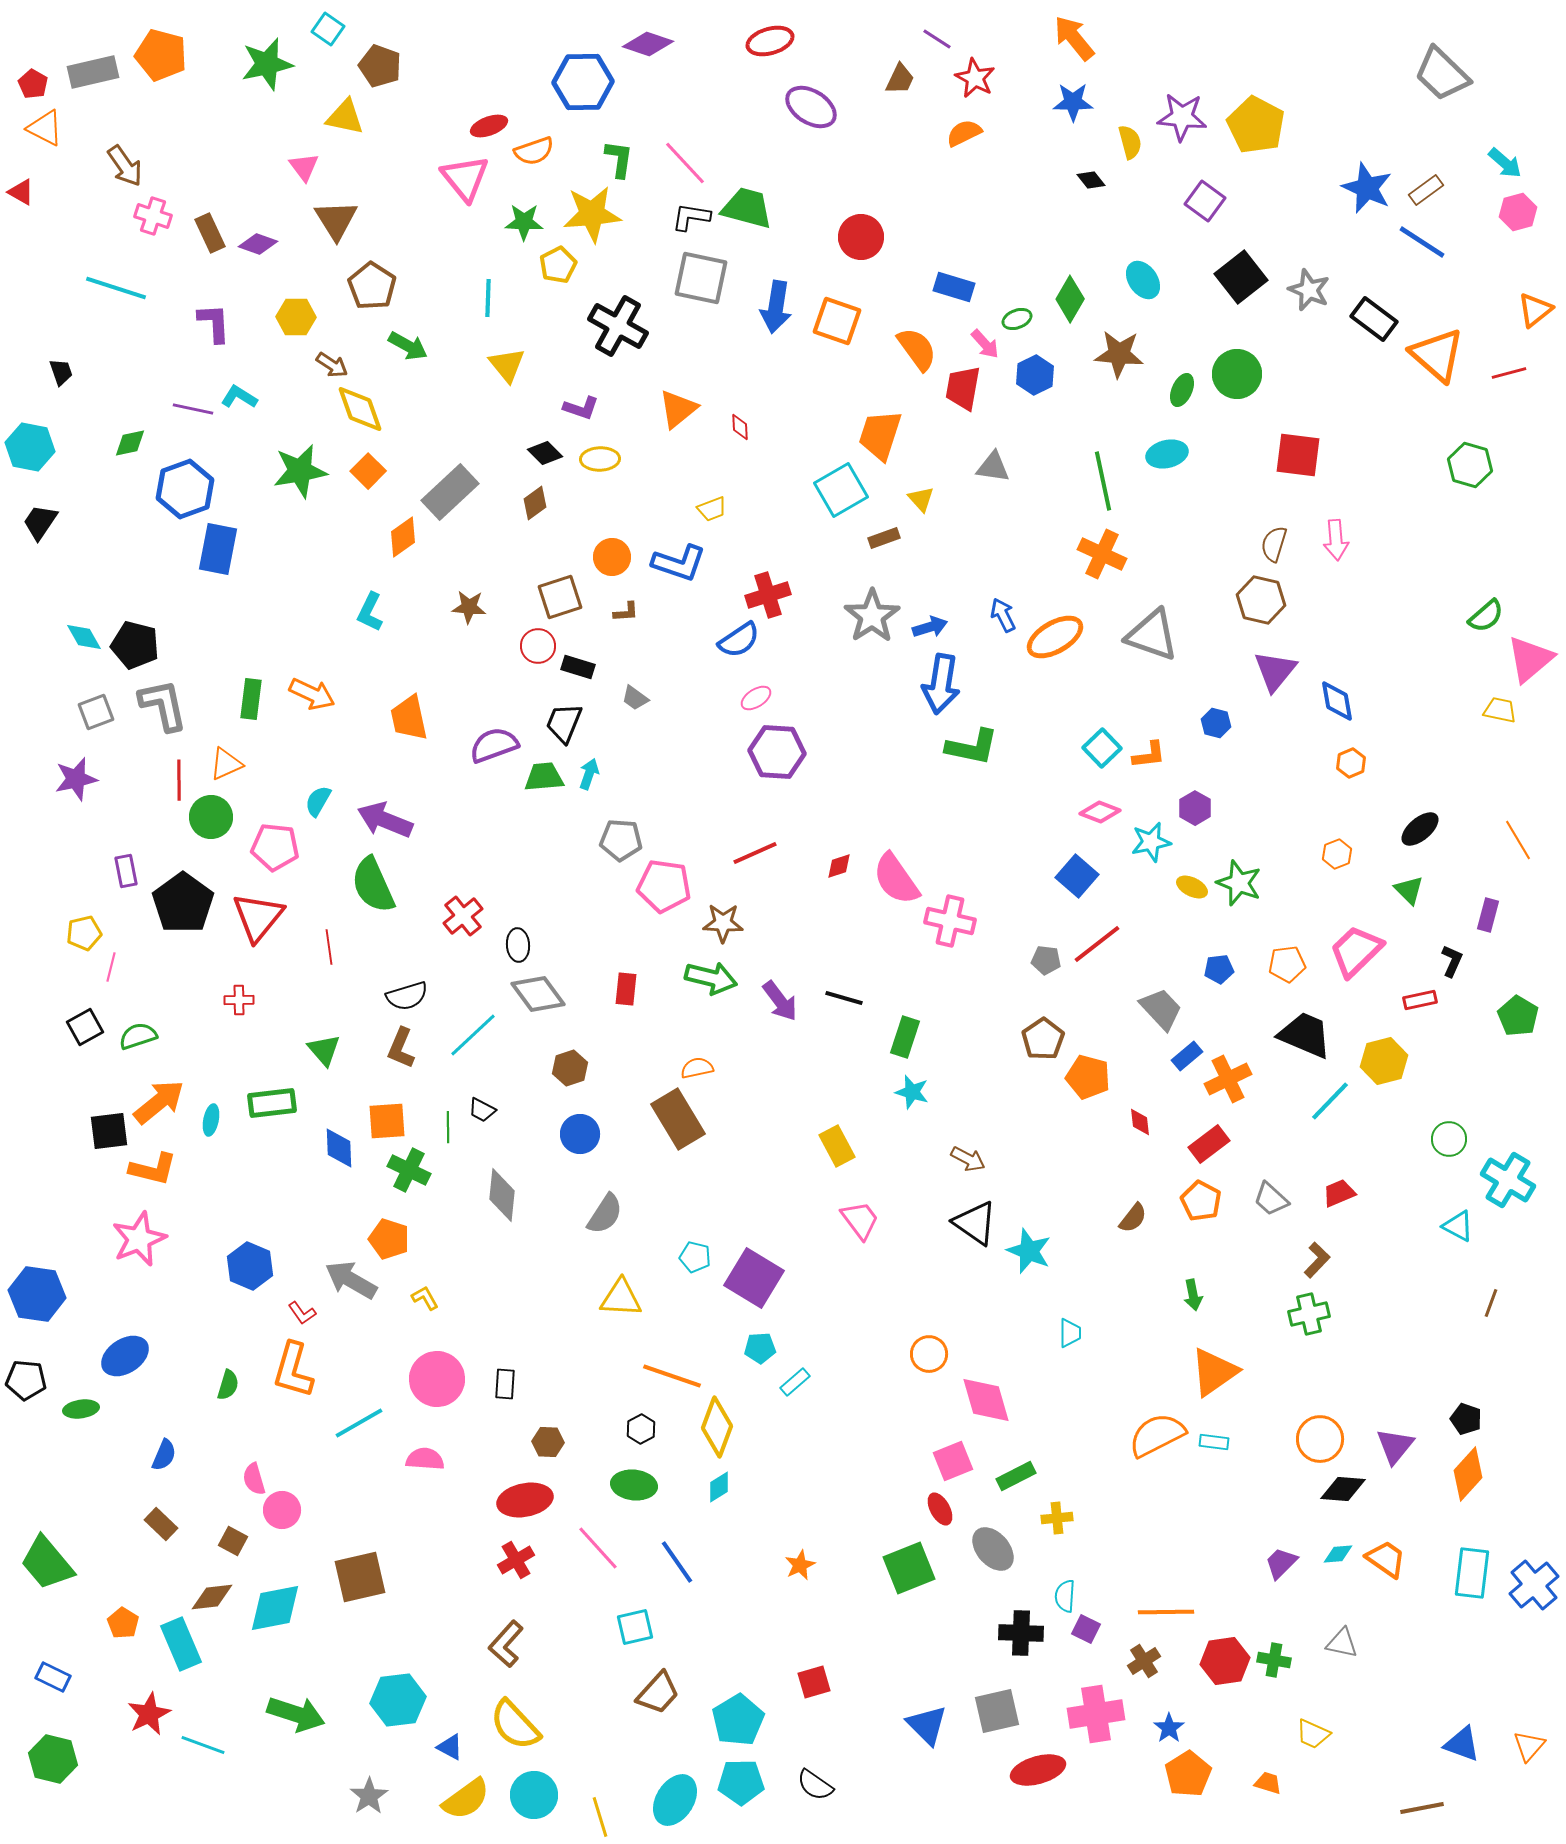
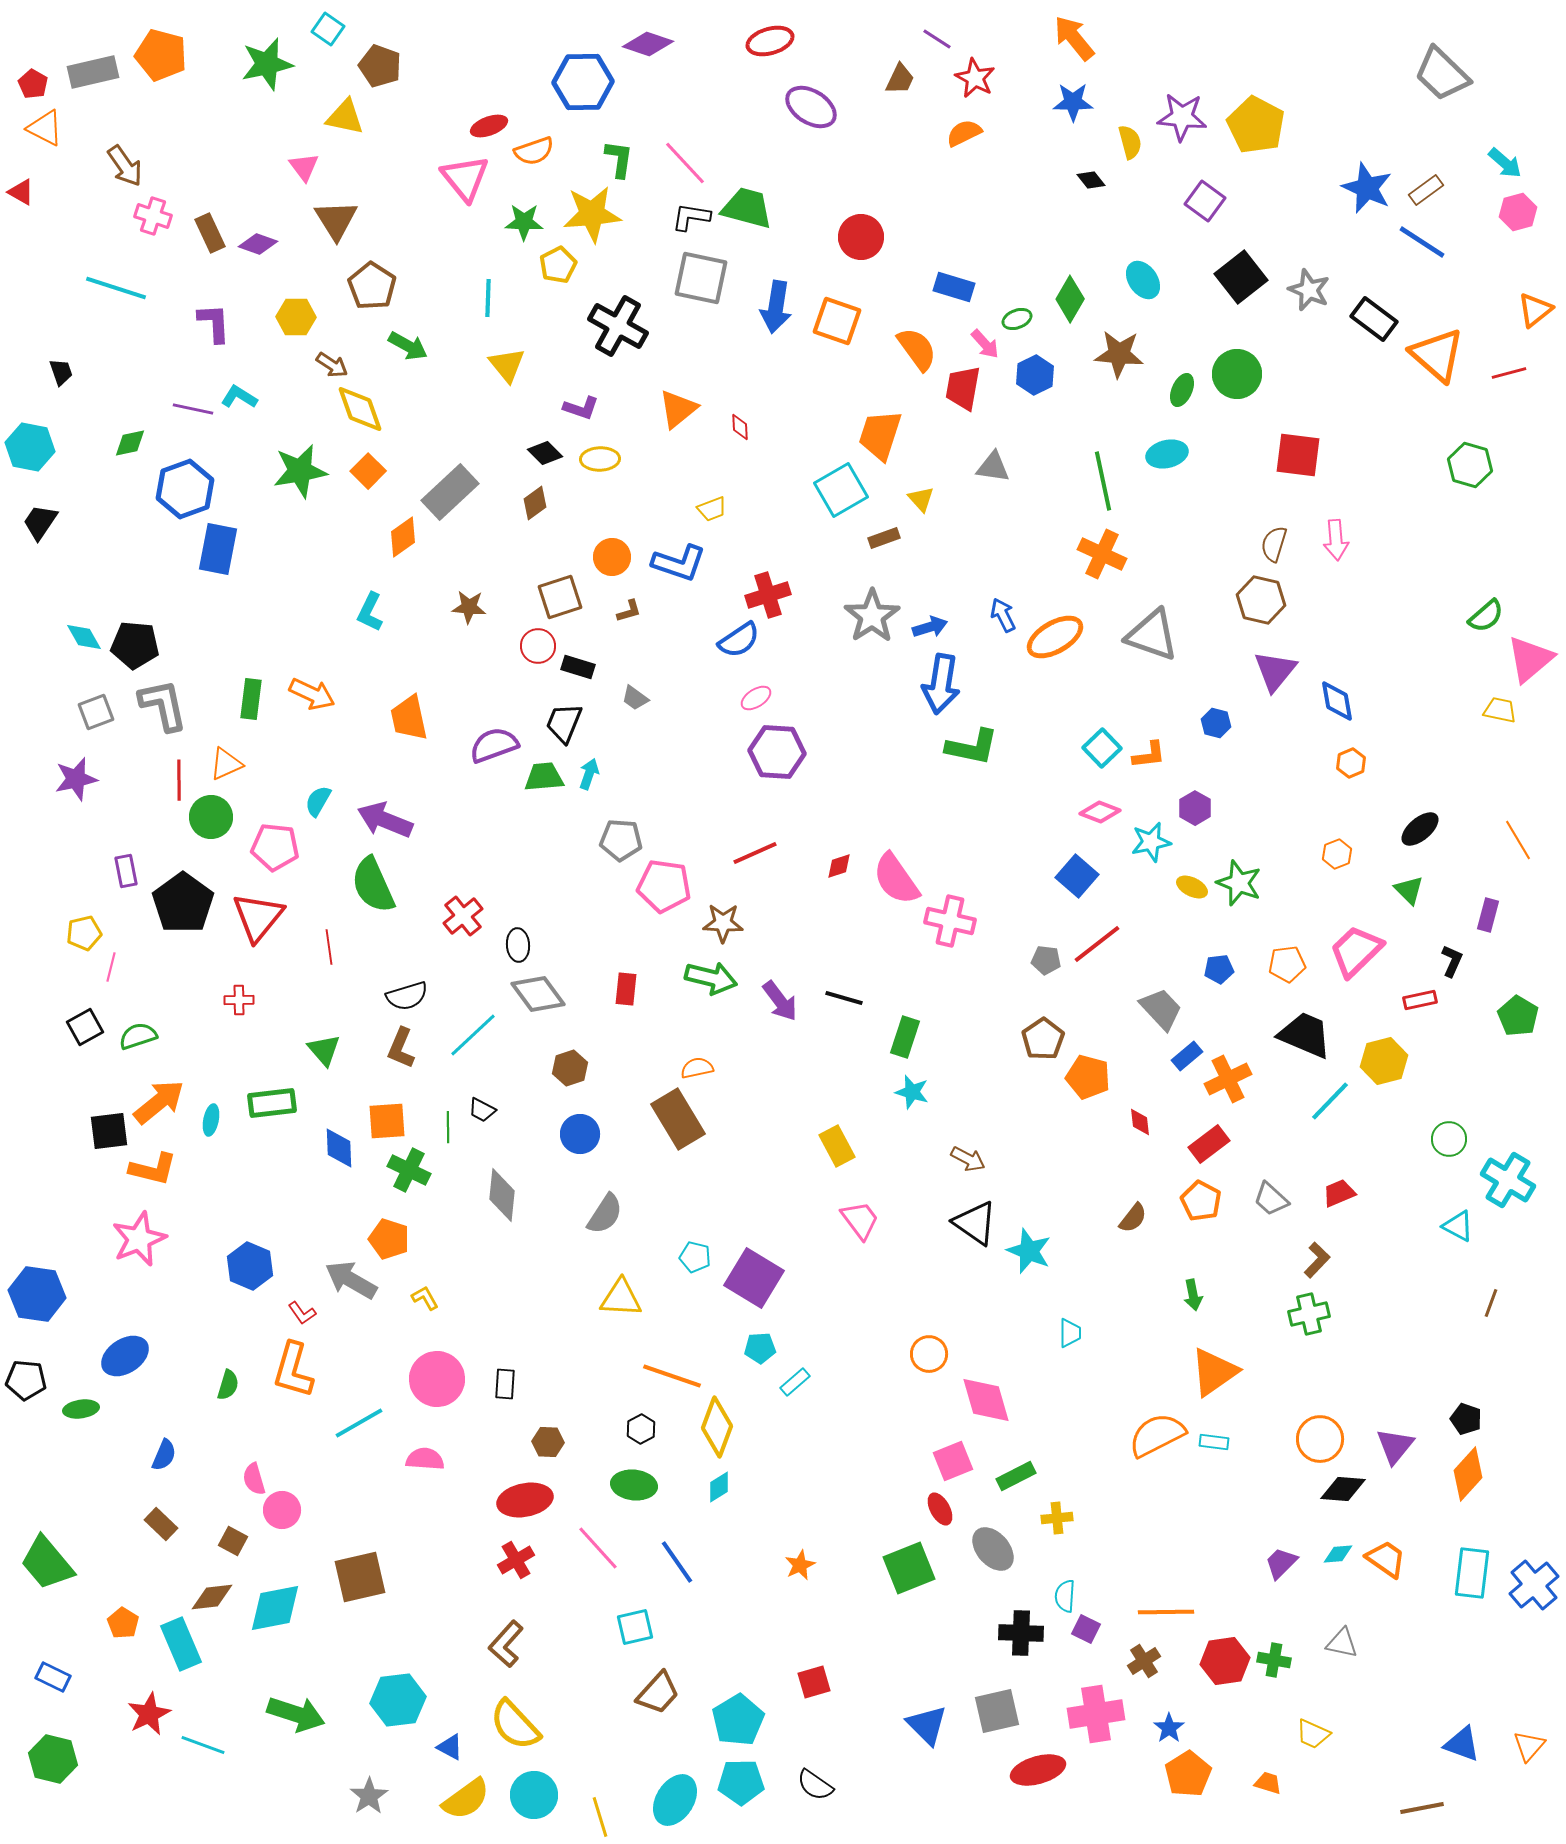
brown L-shape at (626, 612): moved 3 px right, 1 px up; rotated 12 degrees counterclockwise
black pentagon at (135, 645): rotated 9 degrees counterclockwise
